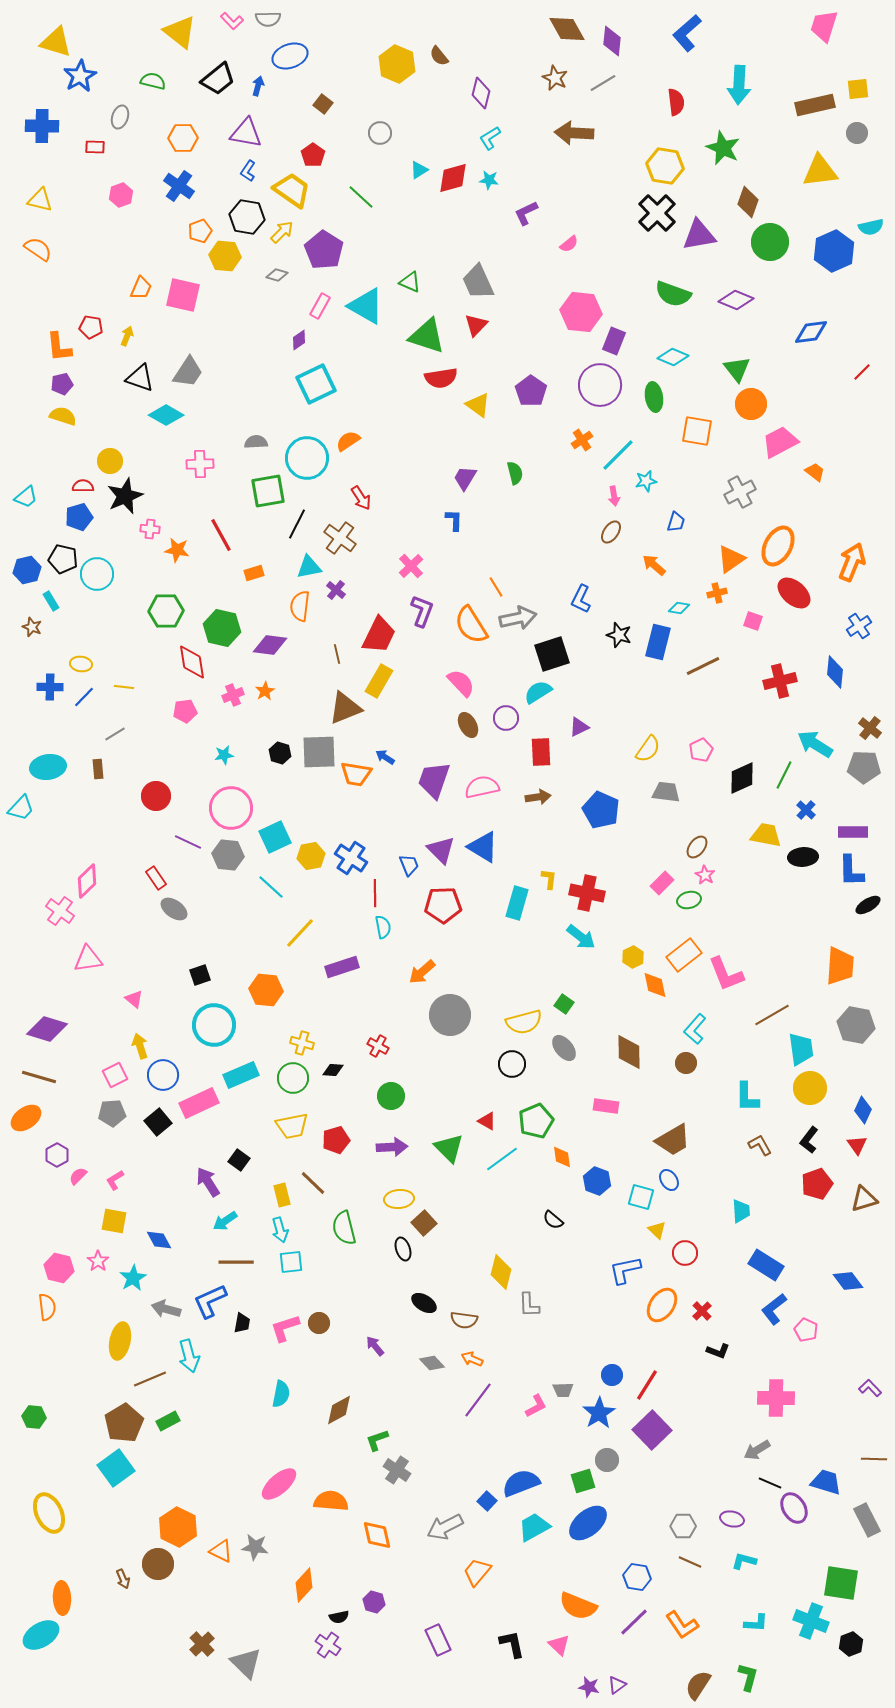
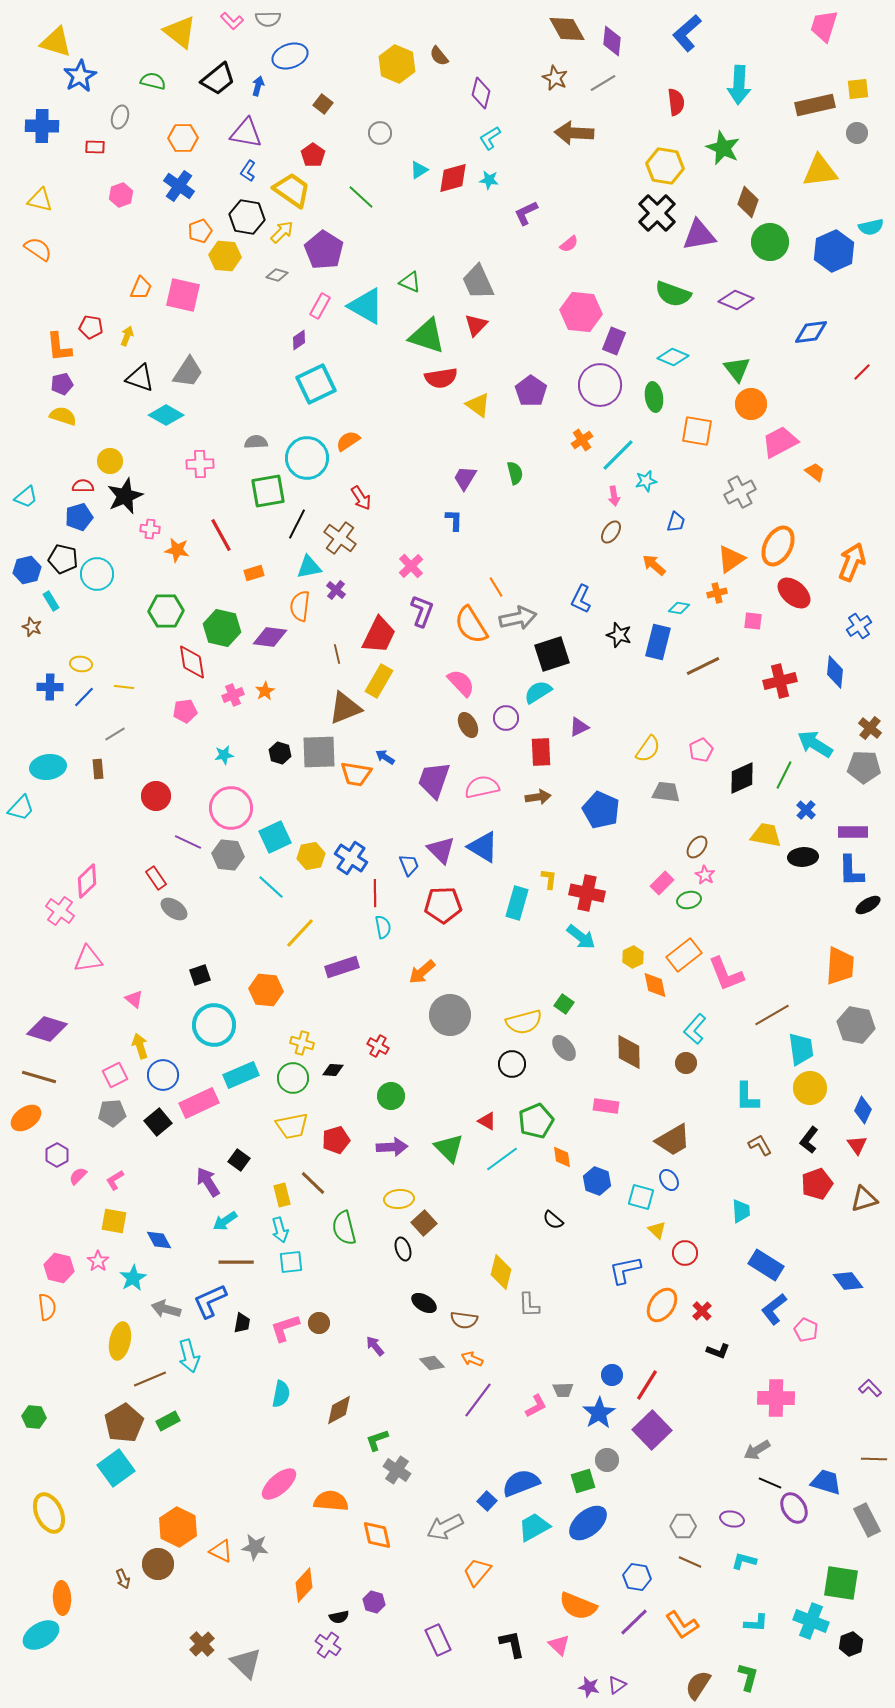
pink square at (753, 621): rotated 12 degrees counterclockwise
purple diamond at (270, 645): moved 8 px up
